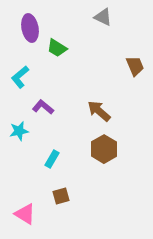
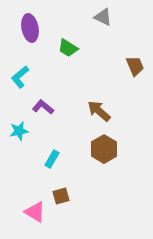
green trapezoid: moved 11 px right
pink triangle: moved 10 px right, 2 px up
